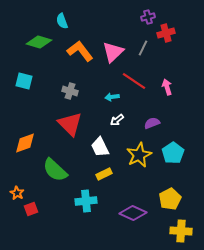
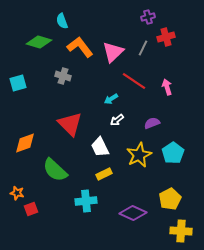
red cross: moved 4 px down
orange L-shape: moved 4 px up
cyan square: moved 6 px left, 2 px down; rotated 30 degrees counterclockwise
gray cross: moved 7 px left, 15 px up
cyan arrow: moved 1 px left, 2 px down; rotated 24 degrees counterclockwise
orange star: rotated 16 degrees counterclockwise
